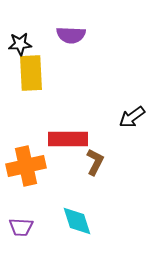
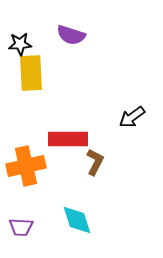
purple semicircle: rotated 16 degrees clockwise
cyan diamond: moved 1 px up
